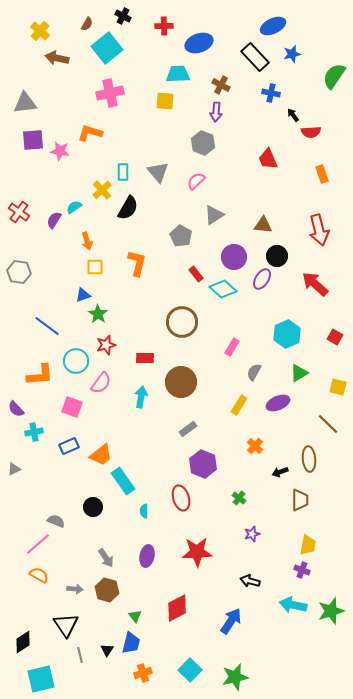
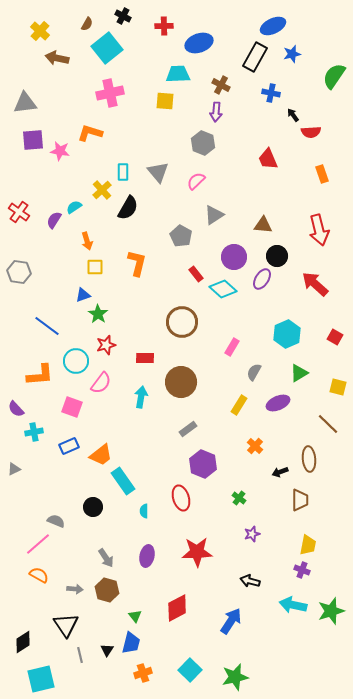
black rectangle at (255, 57): rotated 72 degrees clockwise
